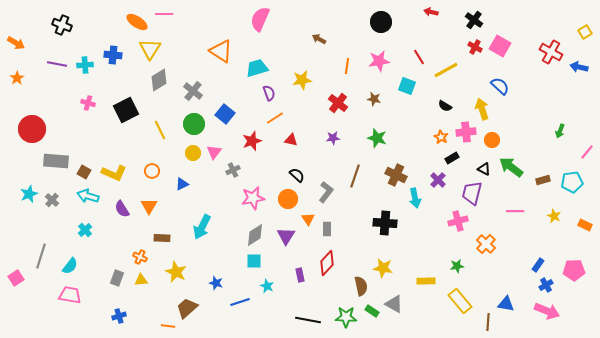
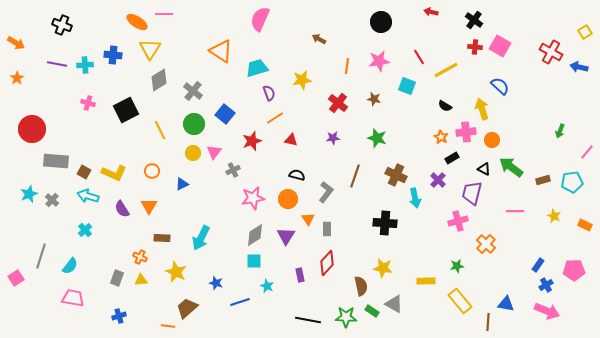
red cross at (475, 47): rotated 24 degrees counterclockwise
black semicircle at (297, 175): rotated 28 degrees counterclockwise
cyan arrow at (202, 227): moved 1 px left, 11 px down
pink trapezoid at (70, 295): moved 3 px right, 3 px down
